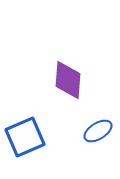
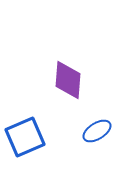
blue ellipse: moved 1 px left
